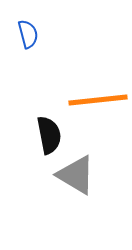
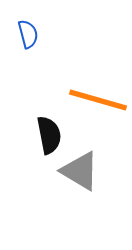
orange line: rotated 22 degrees clockwise
gray triangle: moved 4 px right, 4 px up
